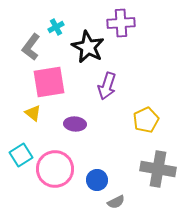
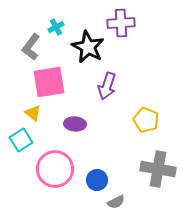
yellow pentagon: rotated 25 degrees counterclockwise
cyan square: moved 15 px up
